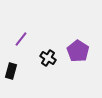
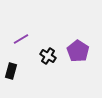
purple line: rotated 21 degrees clockwise
black cross: moved 2 px up
